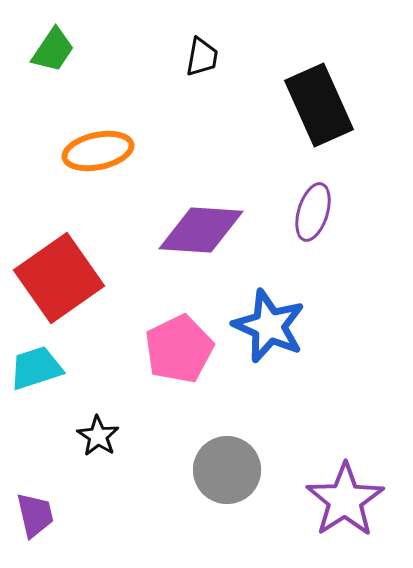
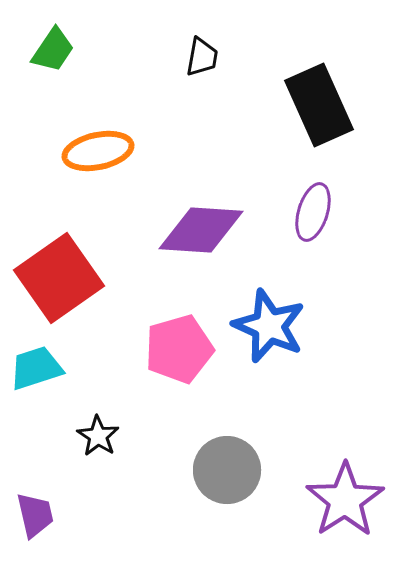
pink pentagon: rotated 10 degrees clockwise
